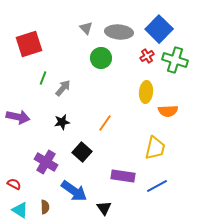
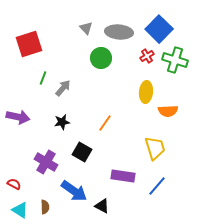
yellow trapezoid: rotated 30 degrees counterclockwise
black square: rotated 12 degrees counterclockwise
blue line: rotated 20 degrees counterclockwise
black triangle: moved 2 px left, 2 px up; rotated 28 degrees counterclockwise
